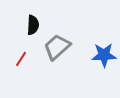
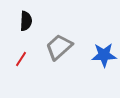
black semicircle: moved 7 px left, 4 px up
gray trapezoid: moved 2 px right
